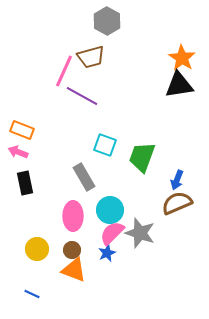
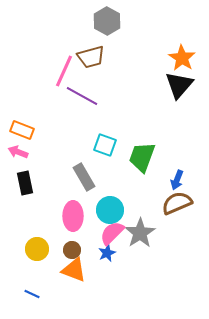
black triangle: rotated 40 degrees counterclockwise
gray star: rotated 20 degrees clockwise
